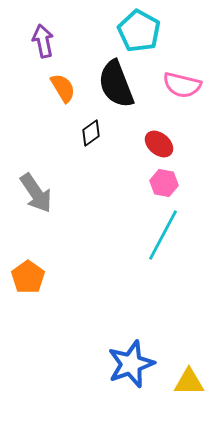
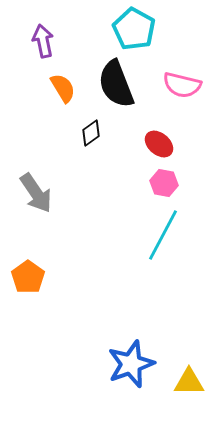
cyan pentagon: moved 5 px left, 2 px up
